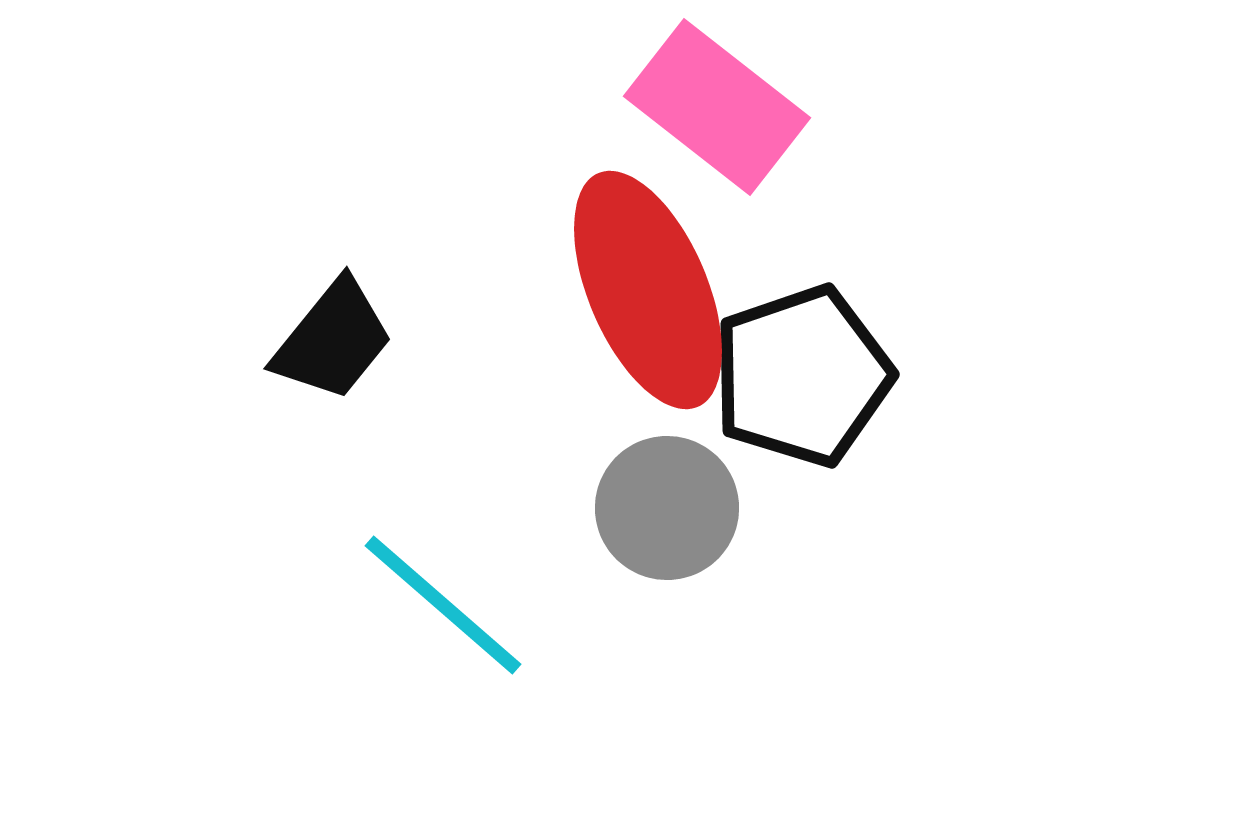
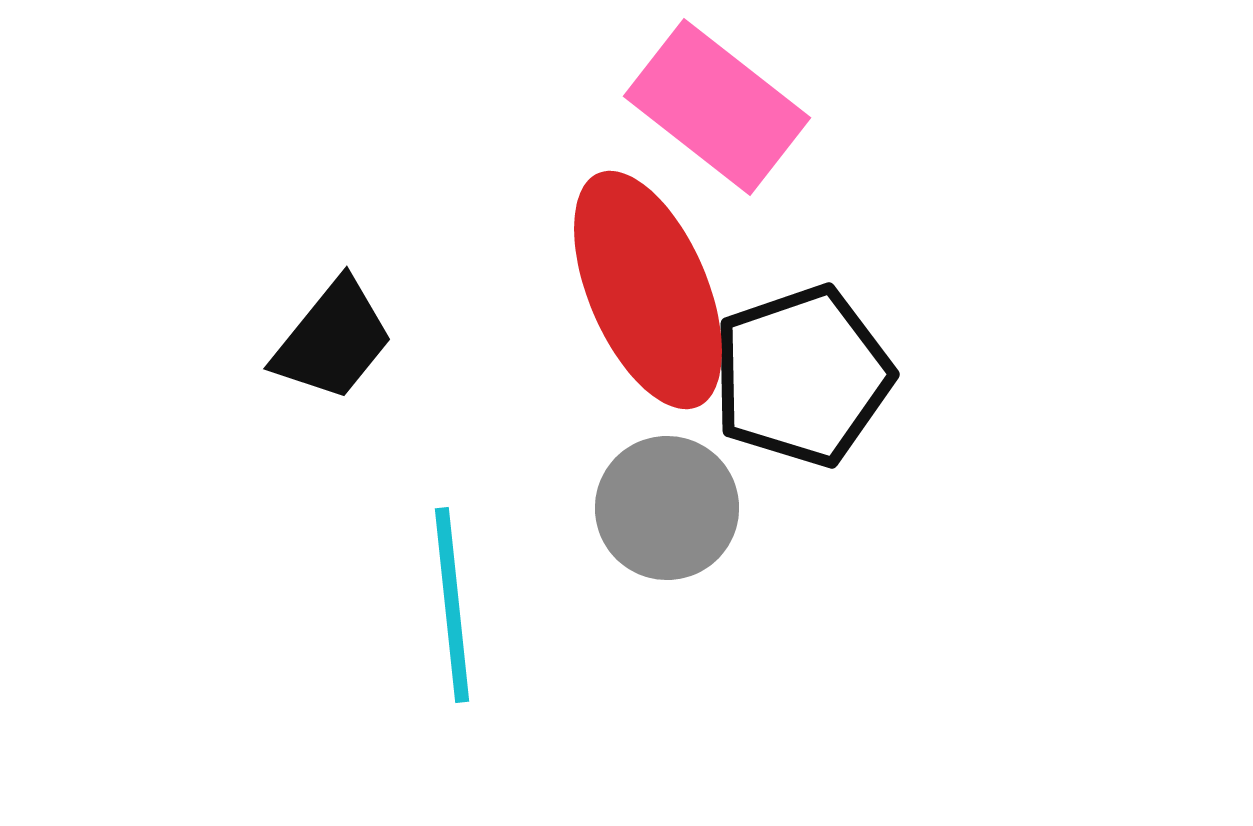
cyan line: moved 9 px right; rotated 43 degrees clockwise
